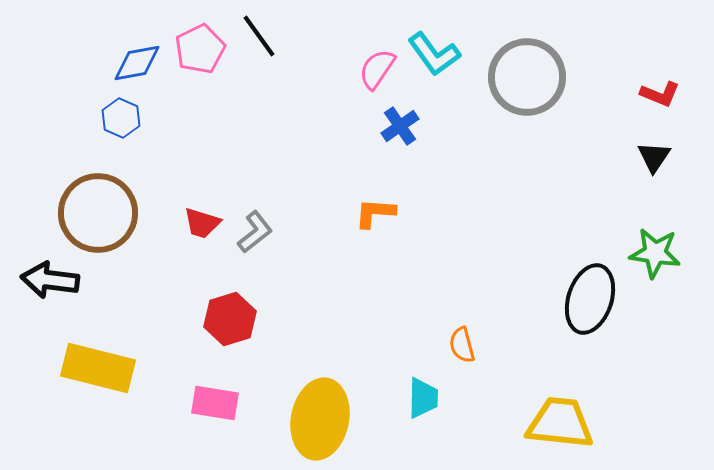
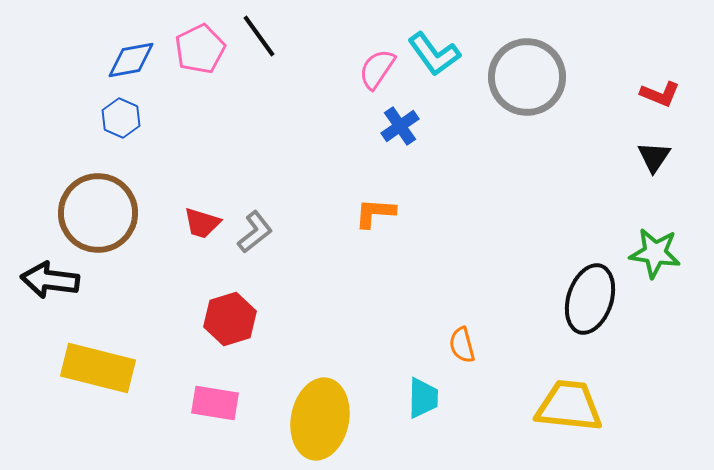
blue diamond: moved 6 px left, 3 px up
yellow trapezoid: moved 9 px right, 17 px up
